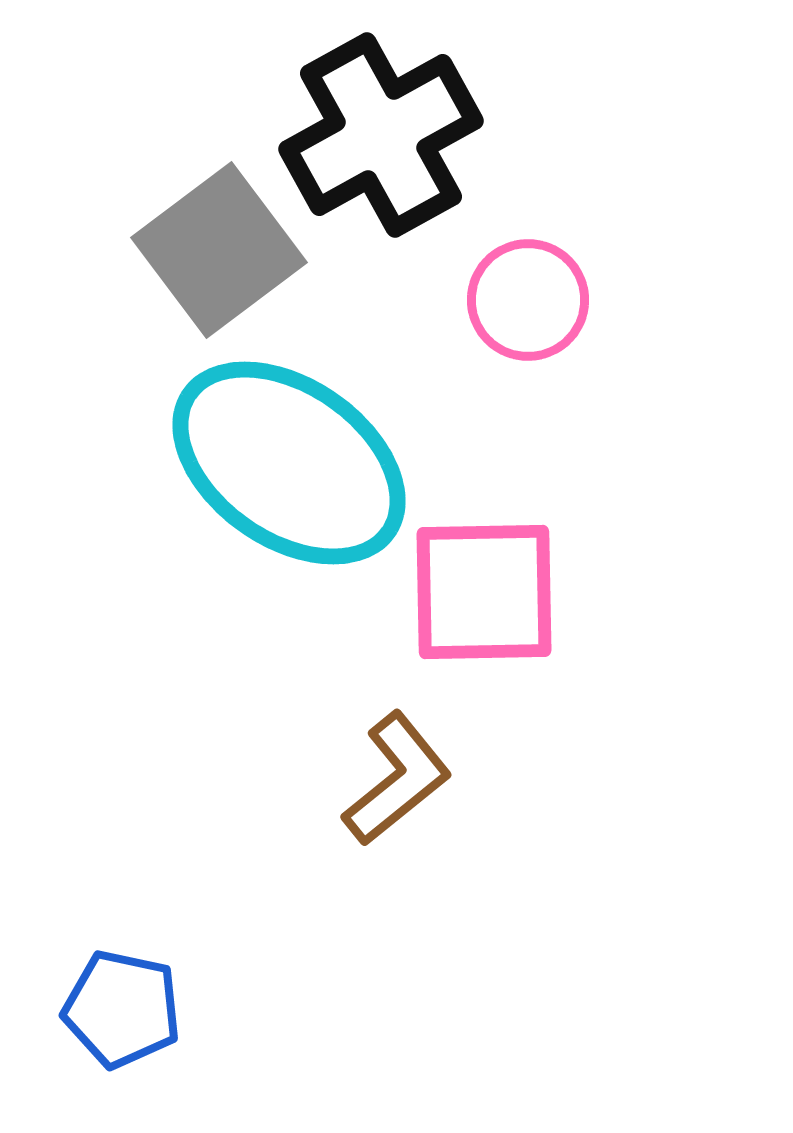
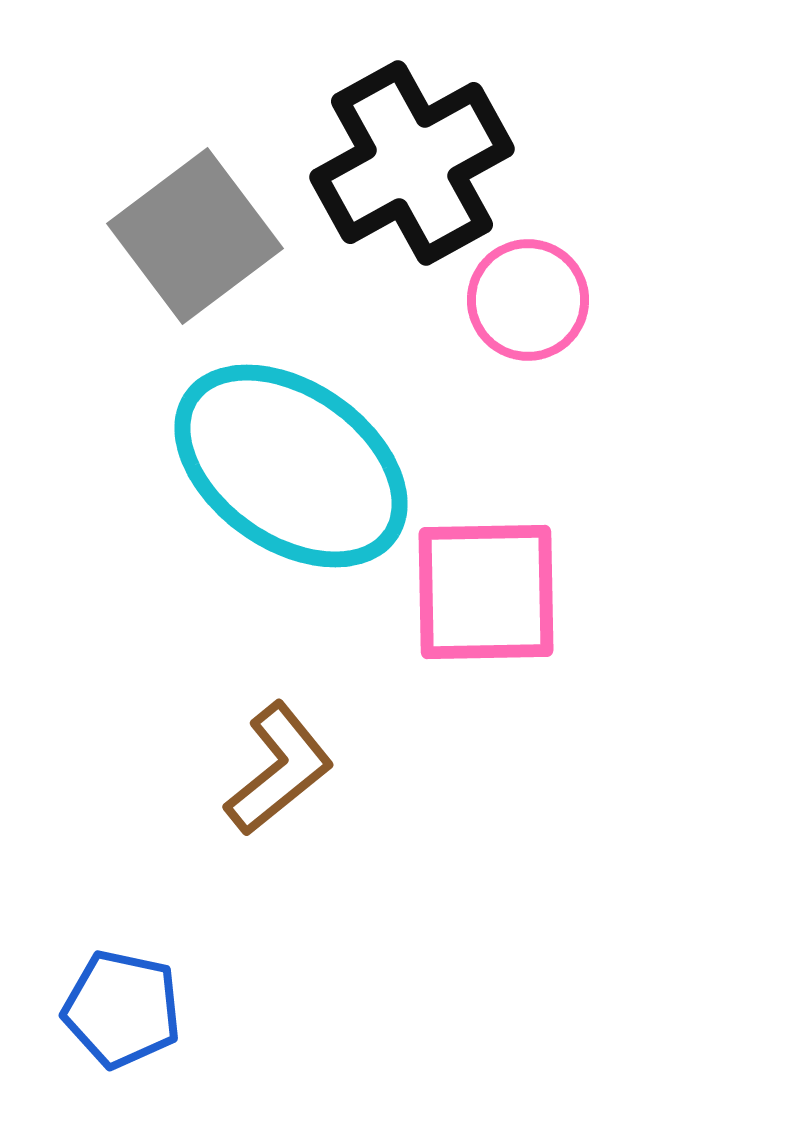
black cross: moved 31 px right, 28 px down
gray square: moved 24 px left, 14 px up
cyan ellipse: moved 2 px right, 3 px down
pink square: moved 2 px right
brown L-shape: moved 118 px left, 10 px up
